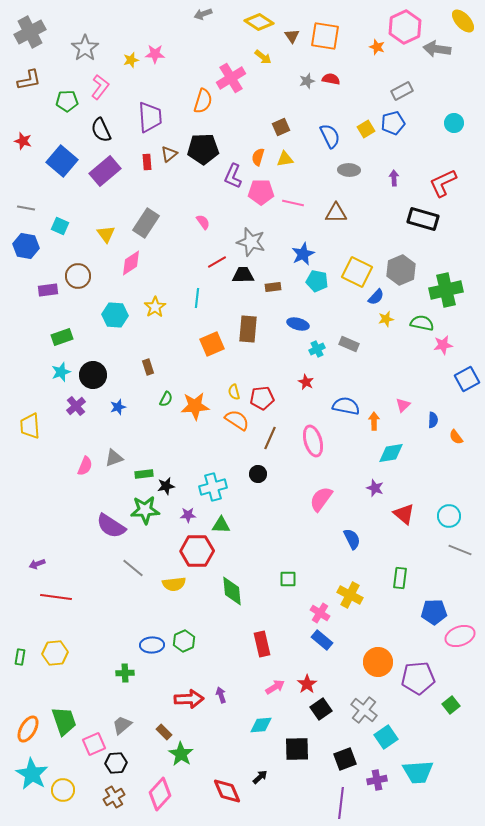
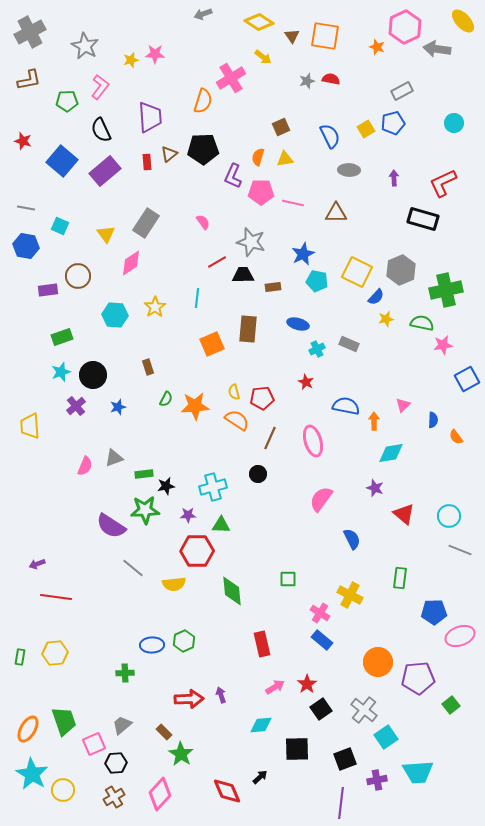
gray star at (85, 48): moved 2 px up; rotated 8 degrees counterclockwise
